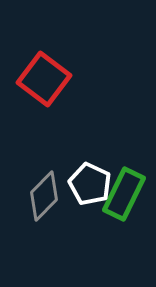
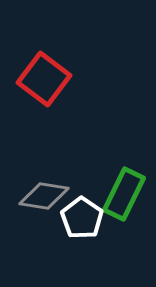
white pentagon: moved 8 px left, 34 px down; rotated 9 degrees clockwise
gray diamond: rotated 54 degrees clockwise
